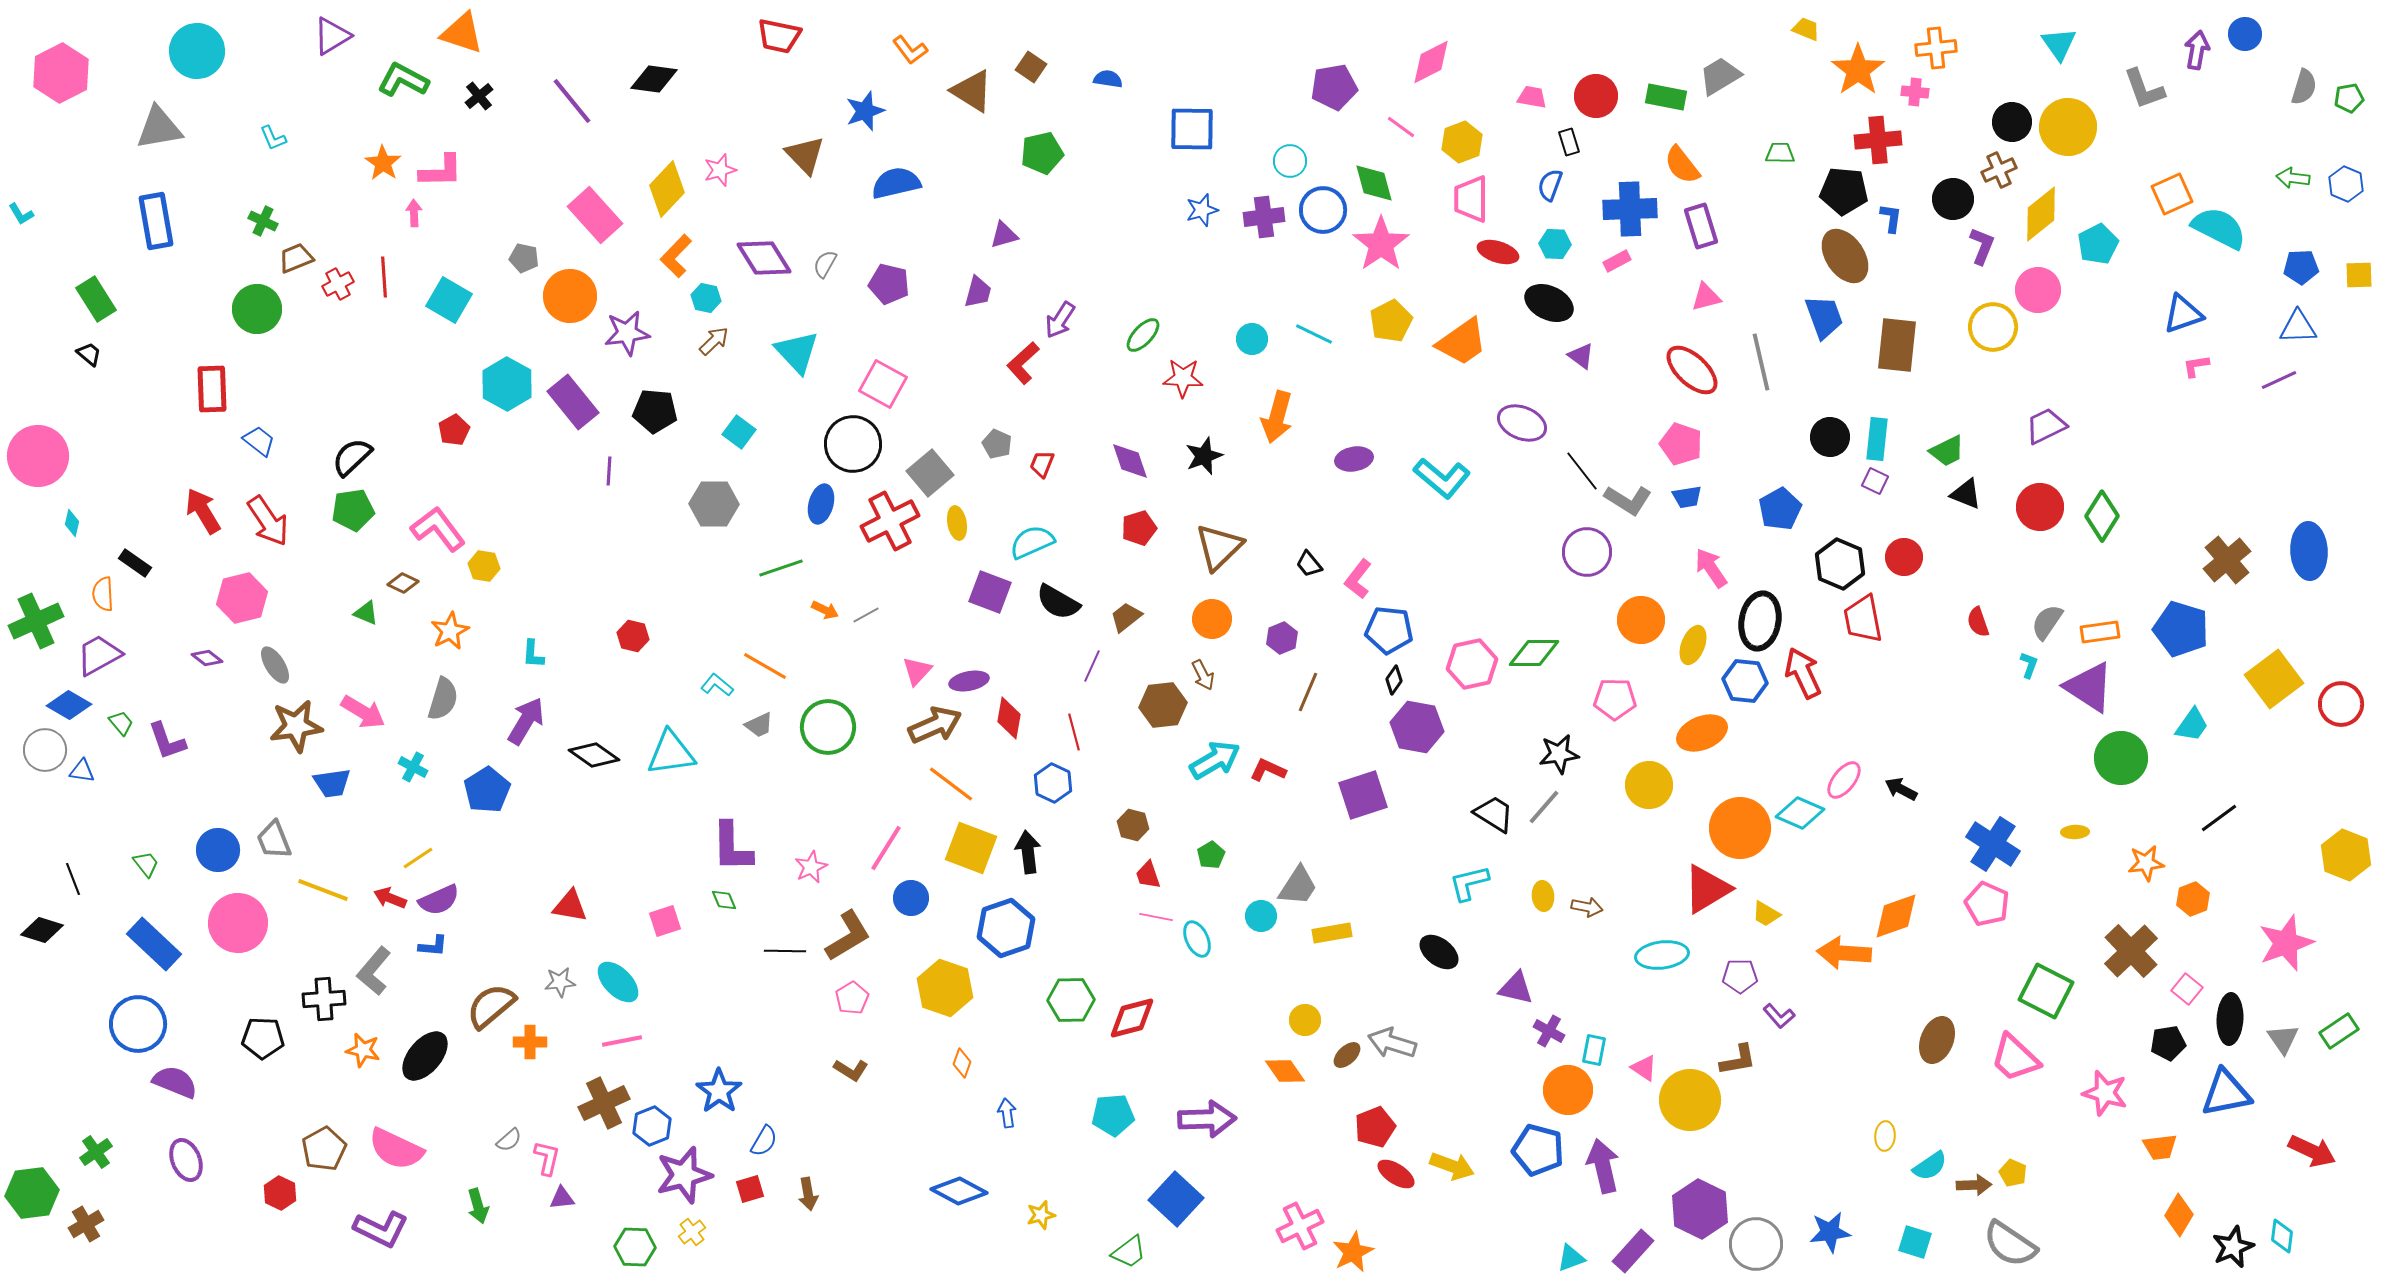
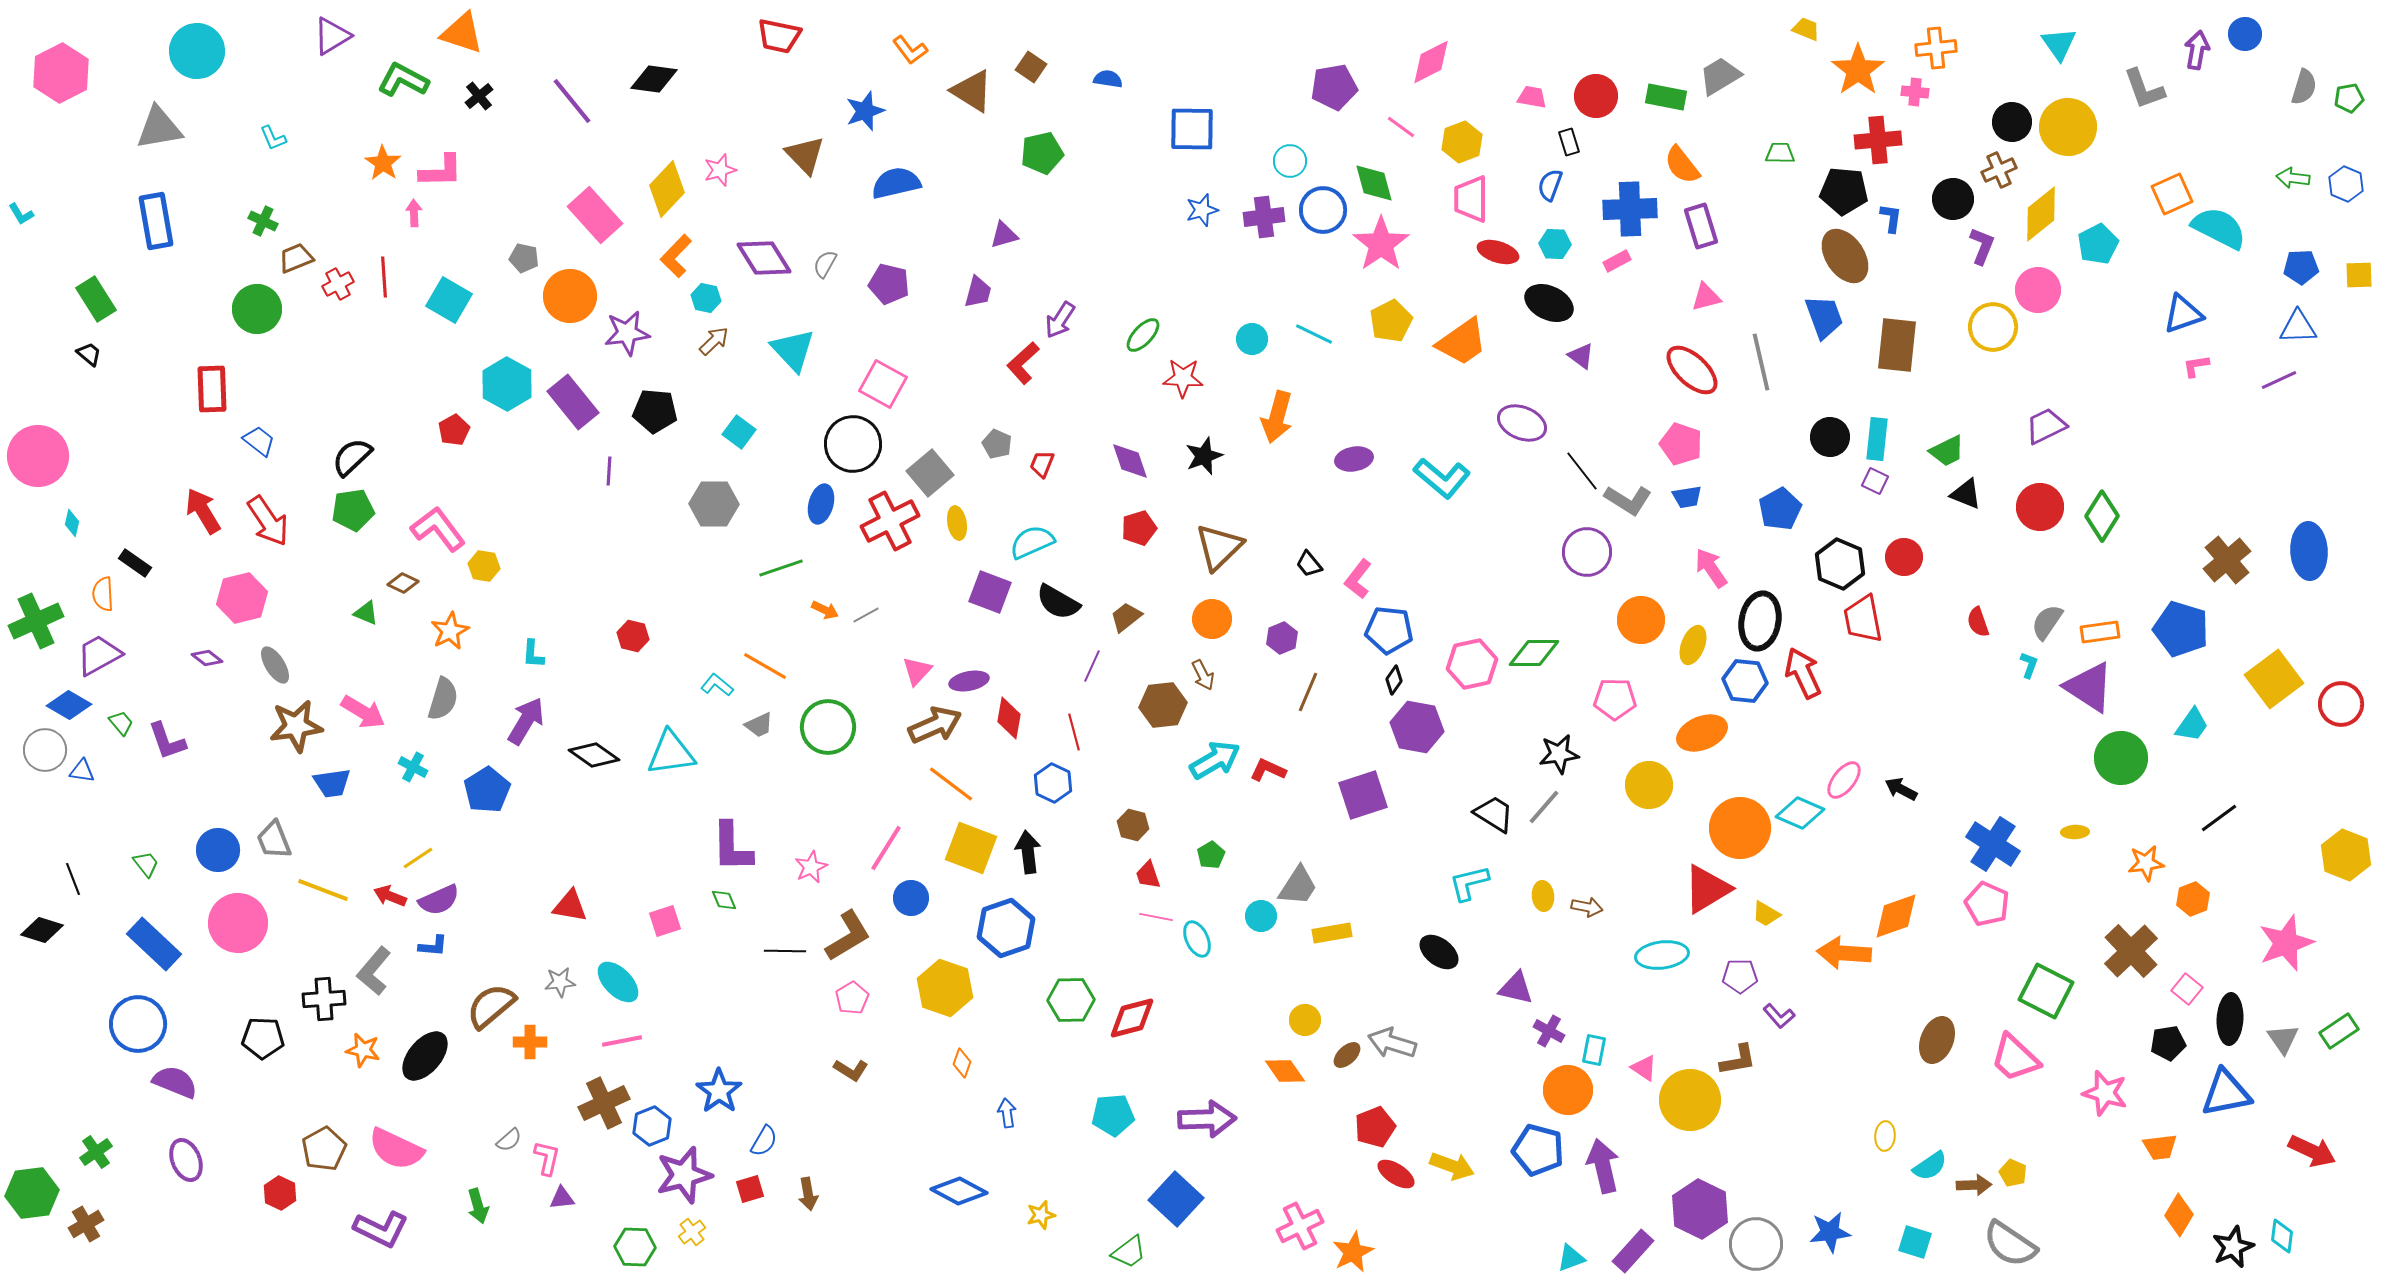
cyan triangle at (797, 352): moved 4 px left, 2 px up
red arrow at (390, 898): moved 2 px up
